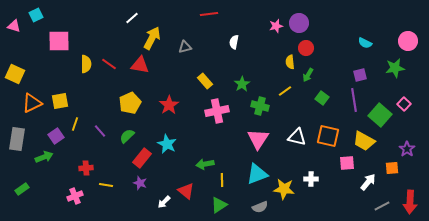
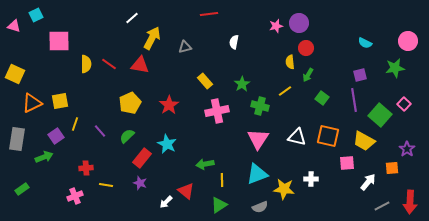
white arrow at (164, 202): moved 2 px right
